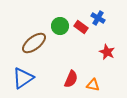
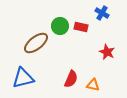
blue cross: moved 4 px right, 5 px up
red rectangle: rotated 24 degrees counterclockwise
brown ellipse: moved 2 px right
blue triangle: rotated 20 degrees clockwise
